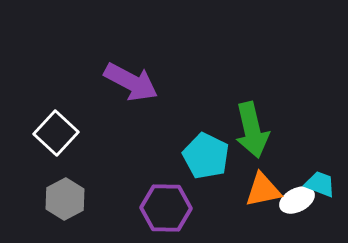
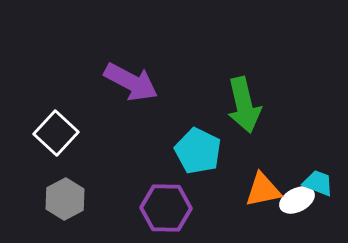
green arrow: moved 8 px left, 25 px up
cyan pentagon: moved 8 px left, 5 px up
cyan trapezoid: moved 2 px left, 1 px up
